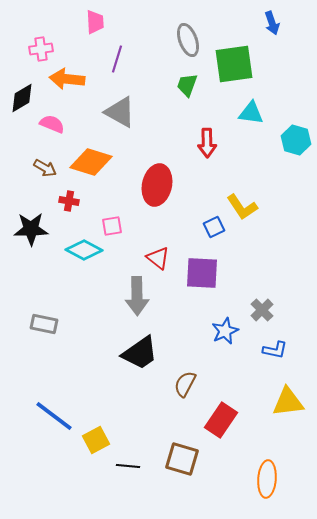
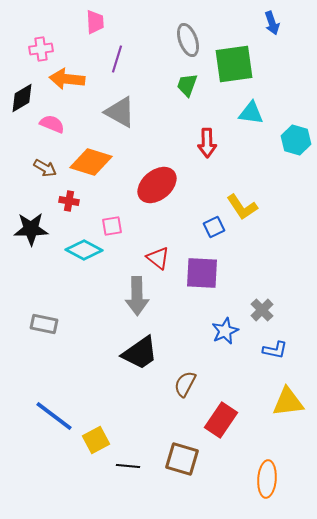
red ellipse: rotated 39 degrees clockwise
